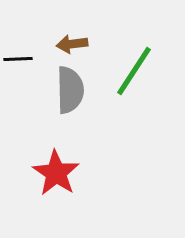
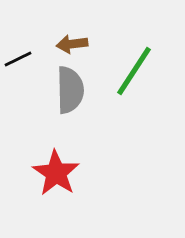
black line: rotated 24 degrees counterclockwise
